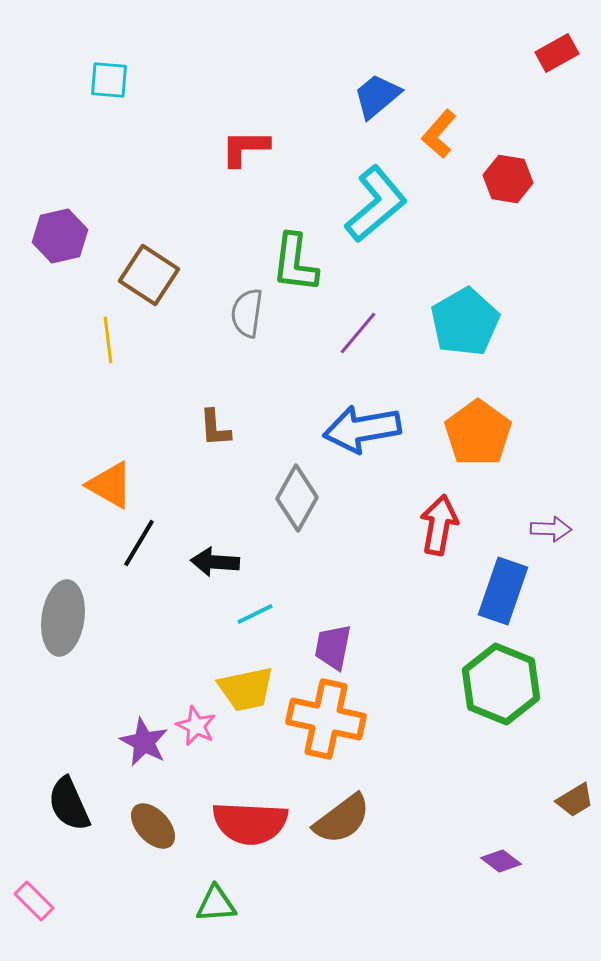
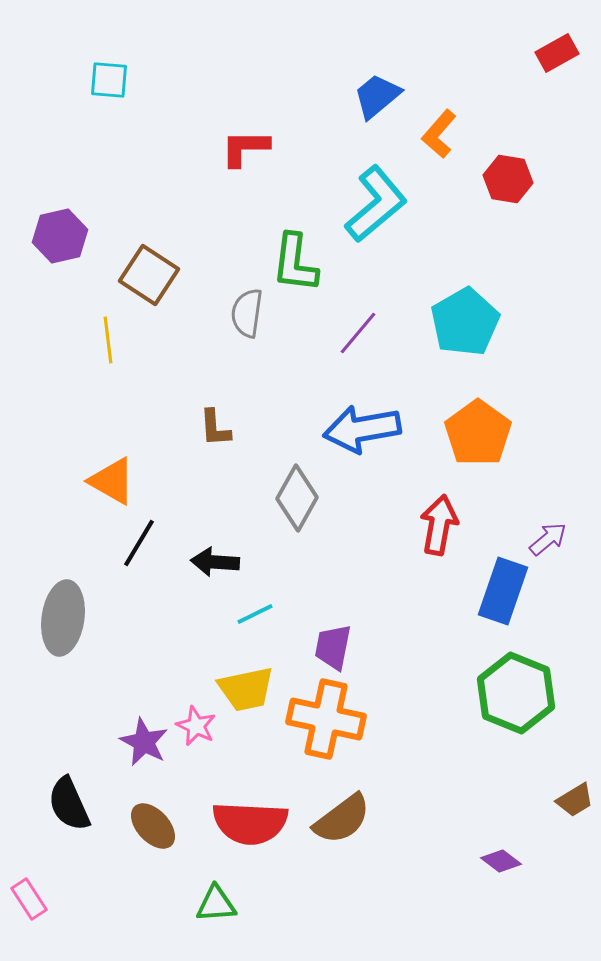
orange triangle: moved 2 px right, 4 px up
purple arrow: moved 3 px left, 10 px down; rotated 42 degrees counterclockwise
green hexagon: moved 15 px right, 9 px down
pink rectangle: moved 5 px left, 2 px up; rotated 12 degrees clockwise
